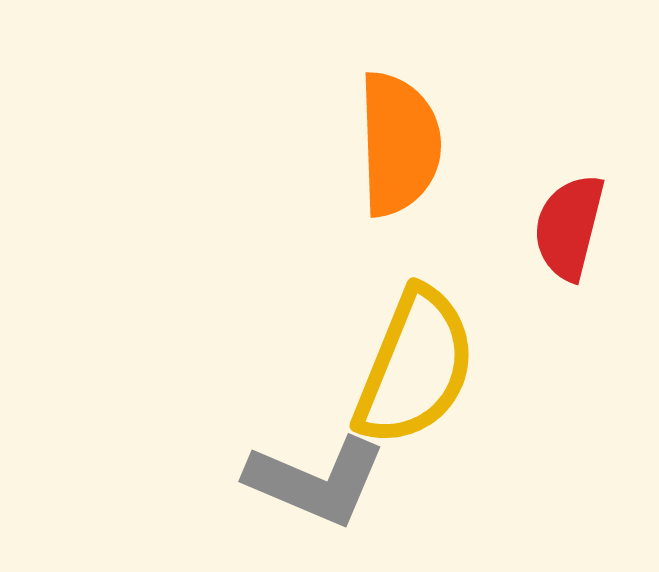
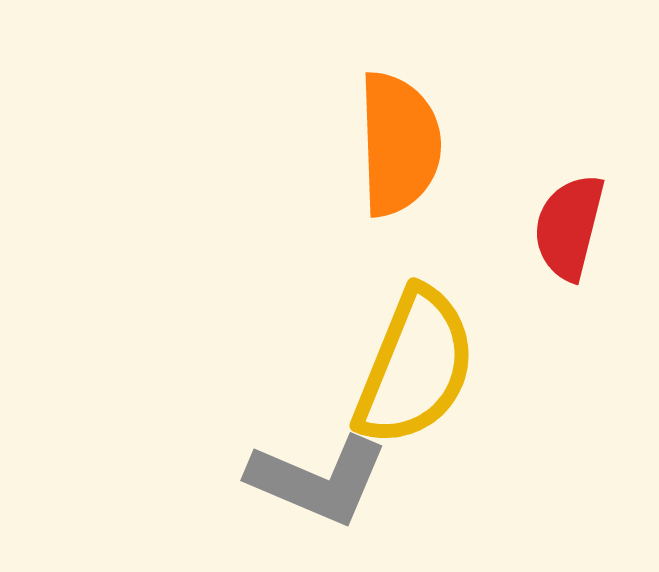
gray L-shape: moved 2 px right, 1 px up
